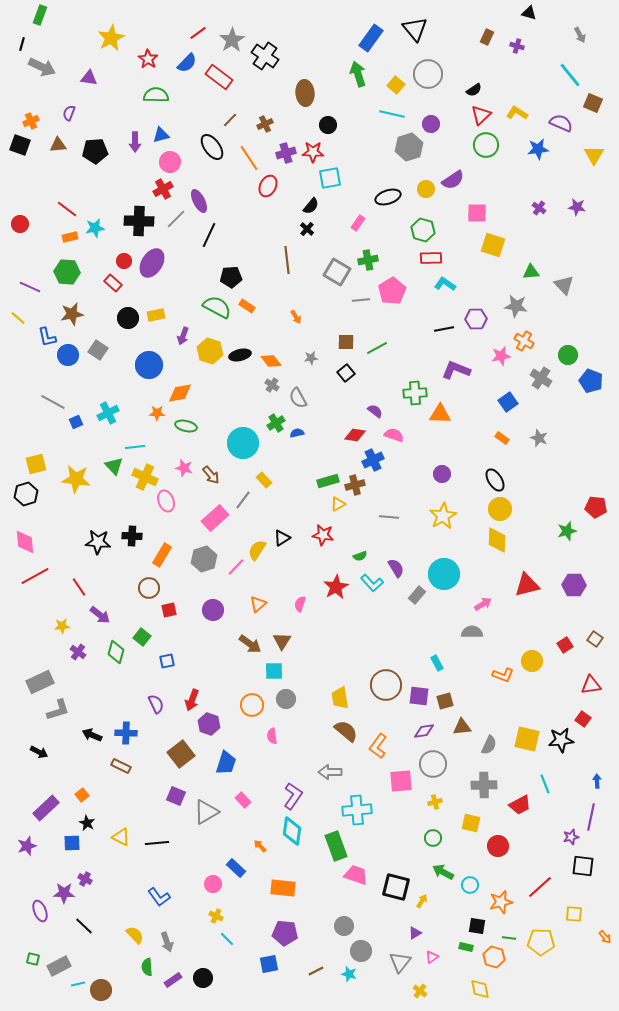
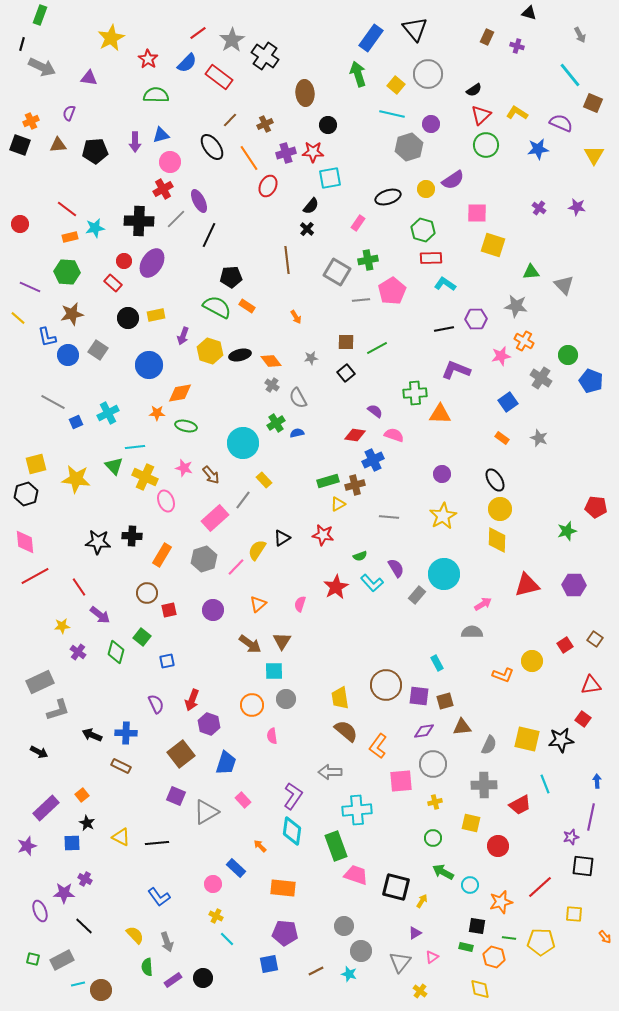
brown circle at (149, 588): moved 2 px left, 5 px down
gray rectangle at (59, 966): moved 3 px right, 6 px up
